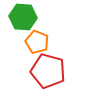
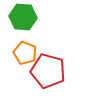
orange pentagon: moved 12 px left, 11 px down
